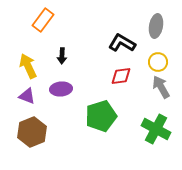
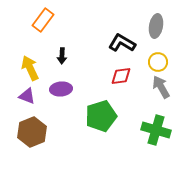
yellow arrow: moved 2 px right, 2 px down
green cross: moved 1 px down; rotated 12 degrees counterclockwise
